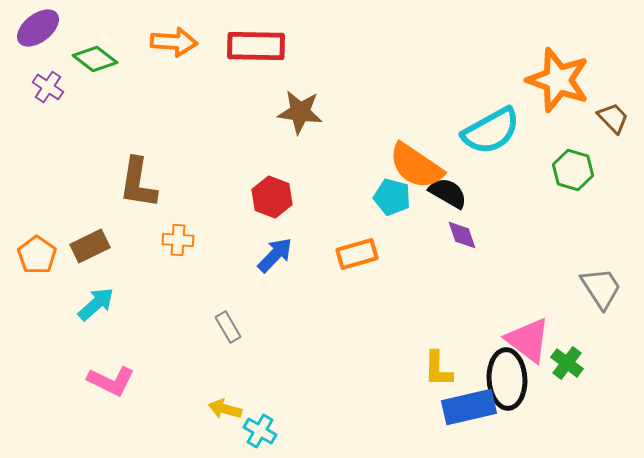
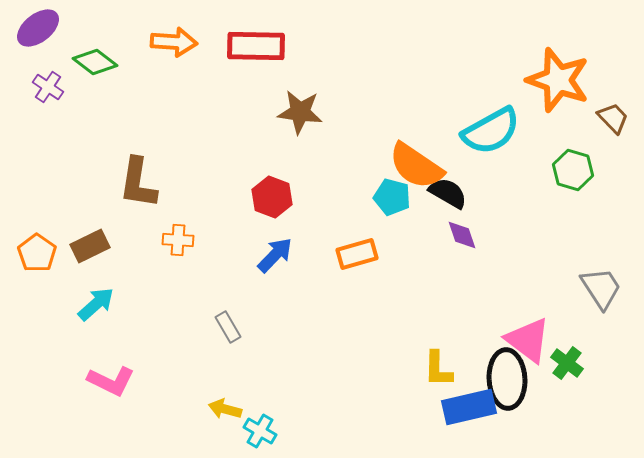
green diamond: moved 3 px down
orange pentagon: moved 2 px up
